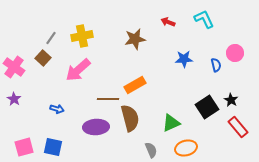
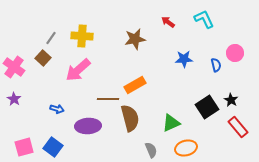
red arrow: rotated 16 degrees clockwise
yellow cross: rotated 15 degrees clockwise
purple ellipse: moved 8 px left, 1 px up
blue square: rotated 24 degrees clockwise
